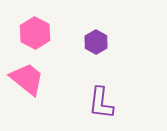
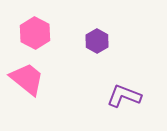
purple hexagon: moved 1 px right, 1 px up
purple L-shape: moved 23 px right, 7 px up; rotated 104 degrees clockwise
